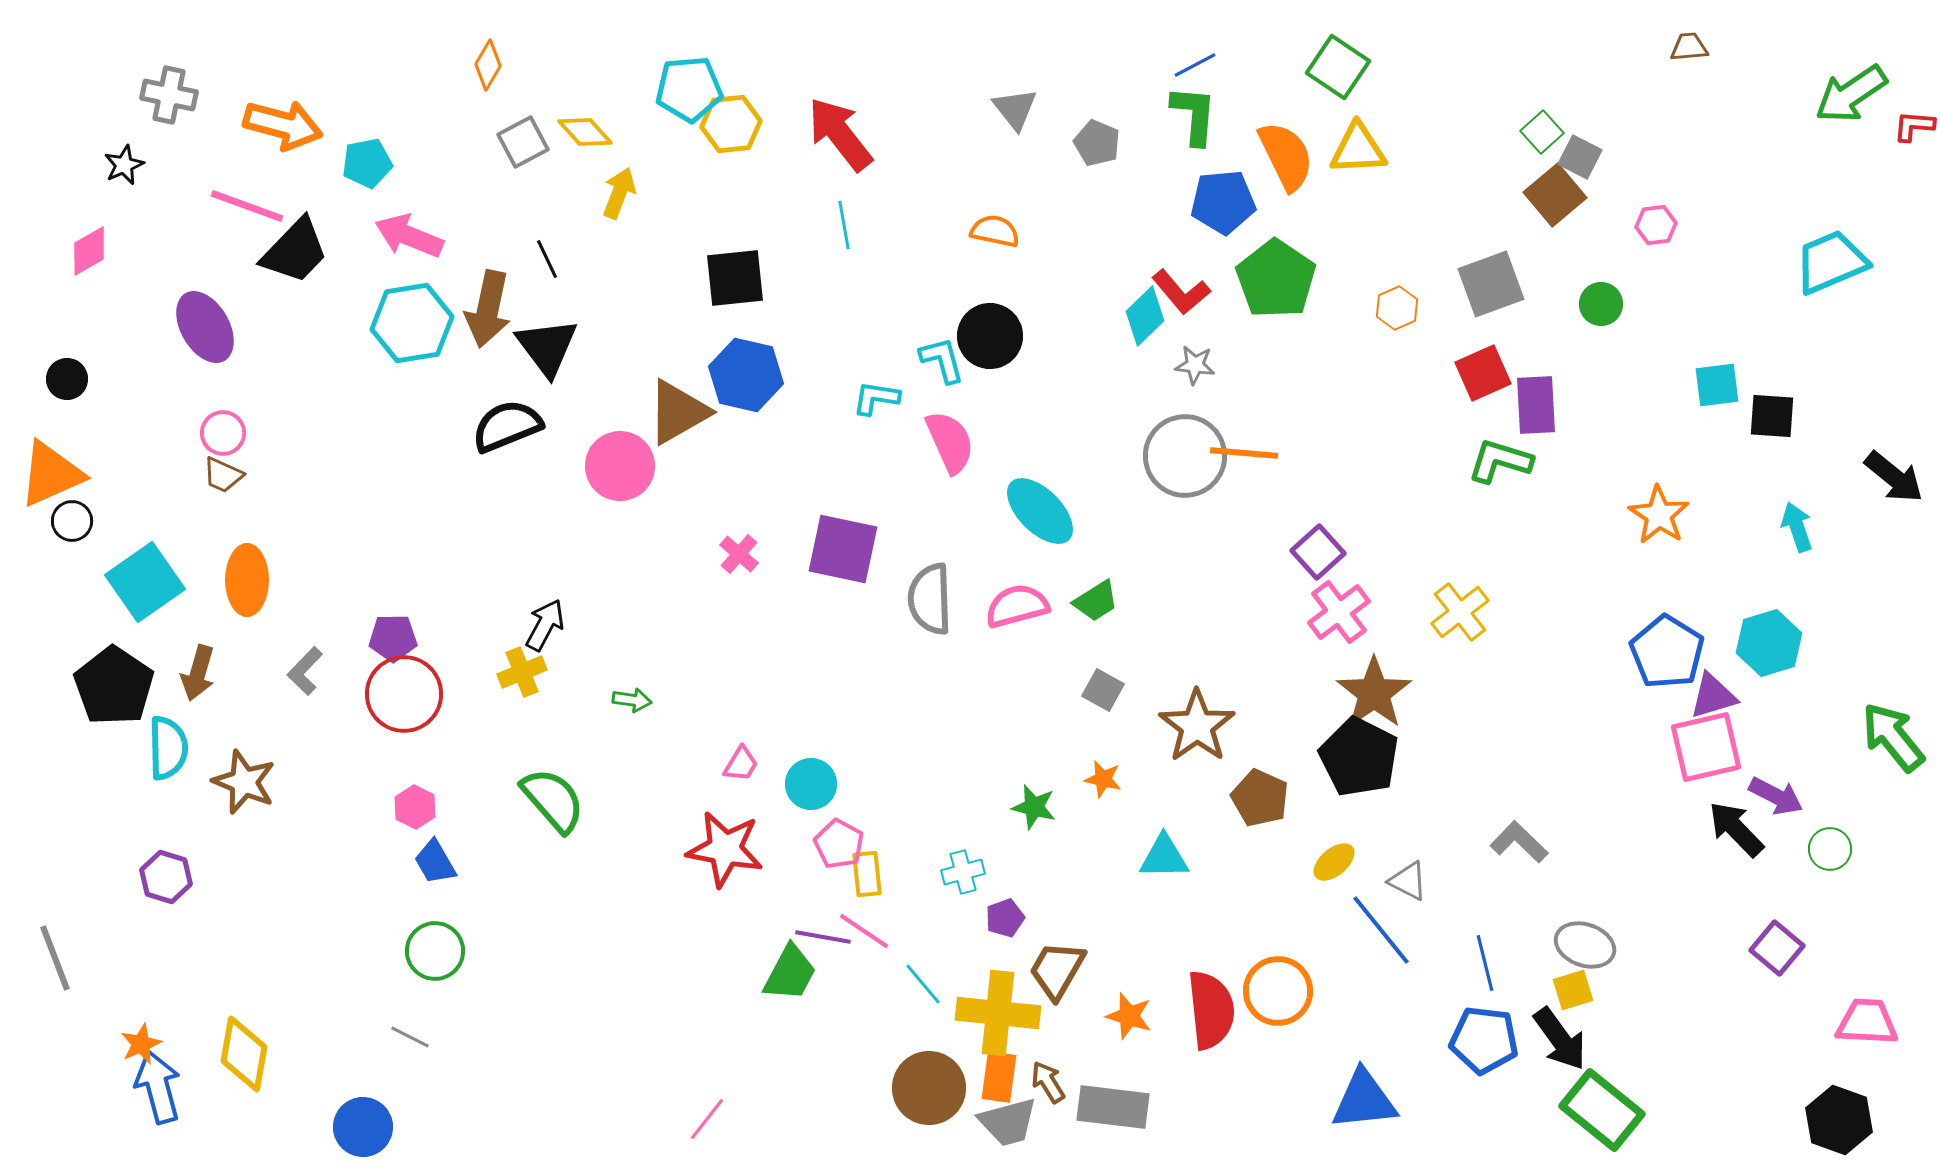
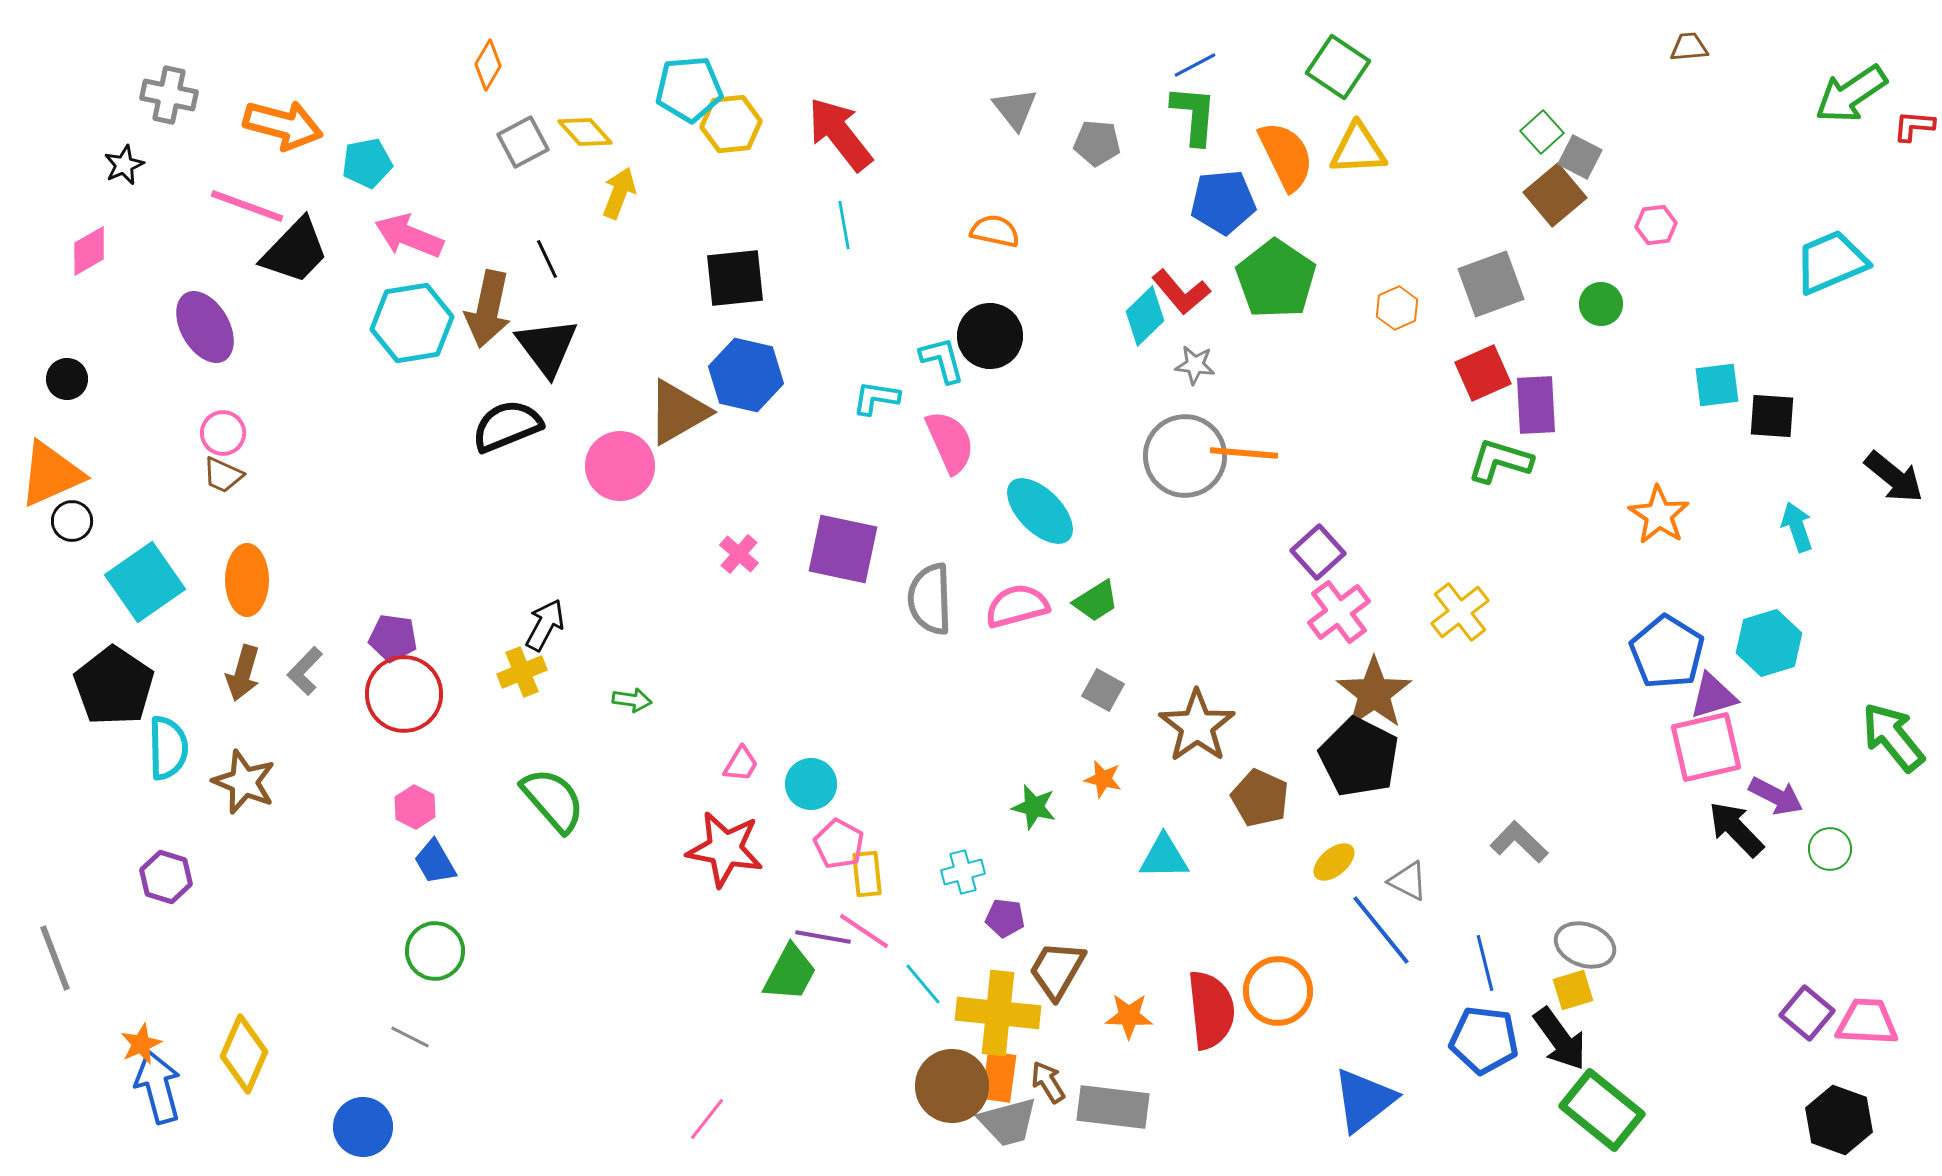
gray pentagon at (1097, 143): rotated 18 degrees counterclockwise
purple pentagon at (393, 638): rotated 9 degrees clockwise
brown arrow at (198, 673): moved 45 px right
purple pentagon at (1005, 918): rotated 27 degrees clockwise
purple square at (1777, 948): moved 30 px right, 65 px down
orange star at (1129, 1016): rotated 15 degrees counterclockwise
yellow diamond at (244, 1054): rotated 14 degrees clockwise
brown circle at (929, 1088): moved 23 px right, 2 px up
blue triangle at (1364, 1100): rotated 32 degrees counterclockwise
